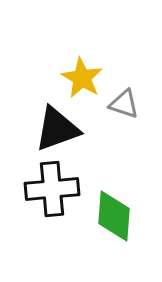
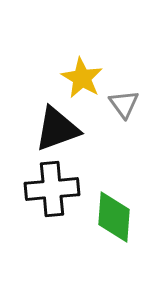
gray triangle: rotated 36 degrees clockwise
green diamond: moved 1 px down
